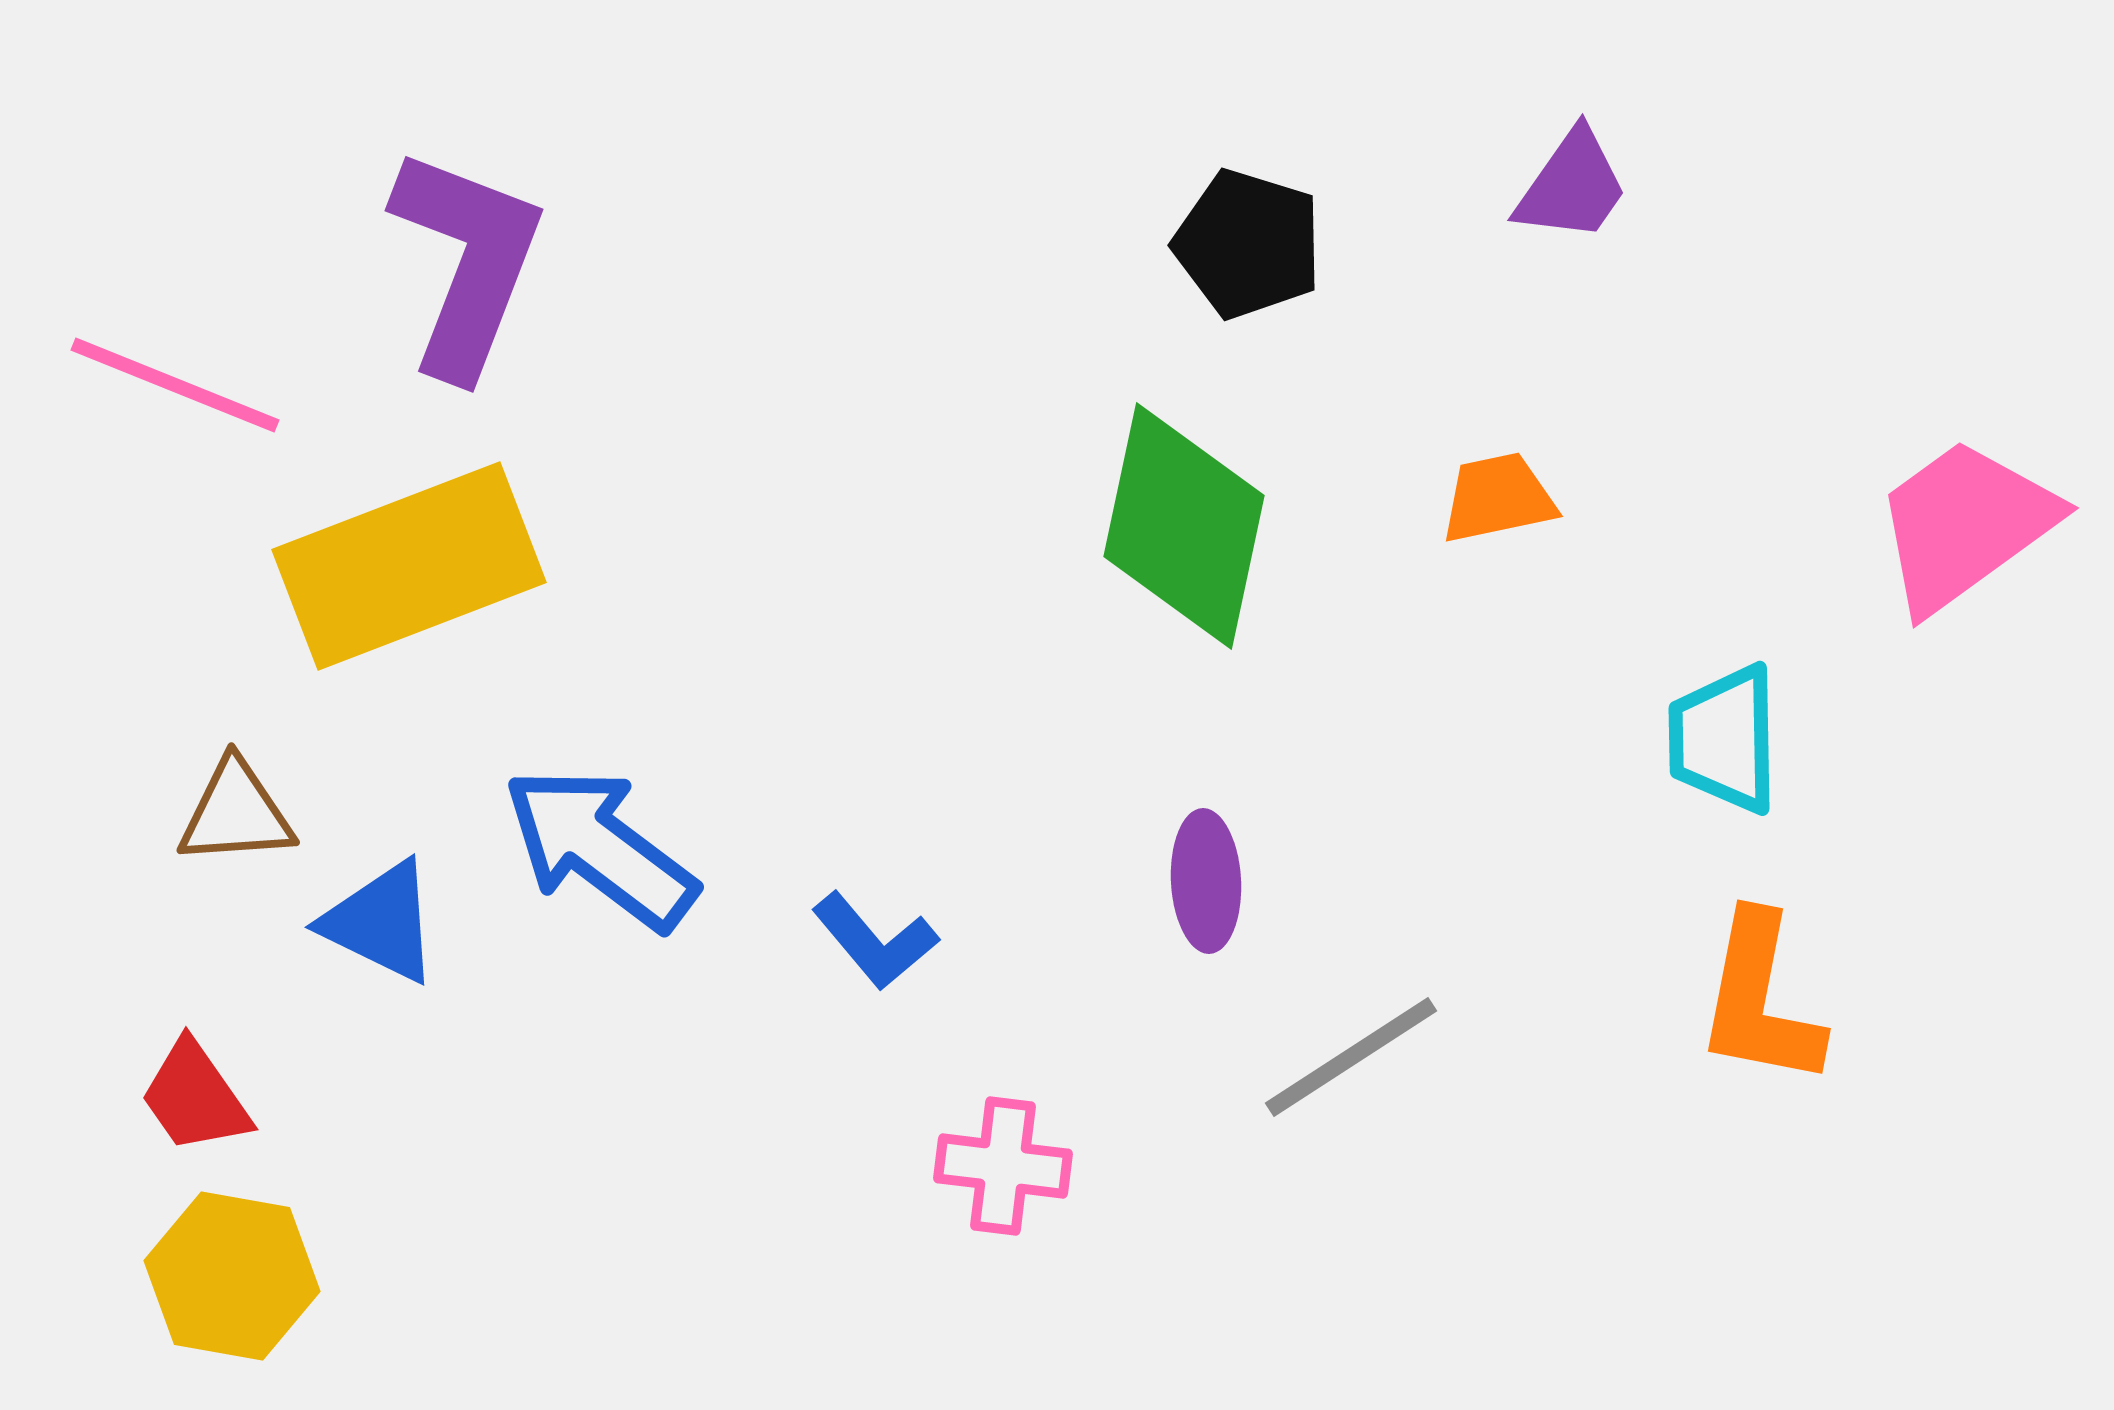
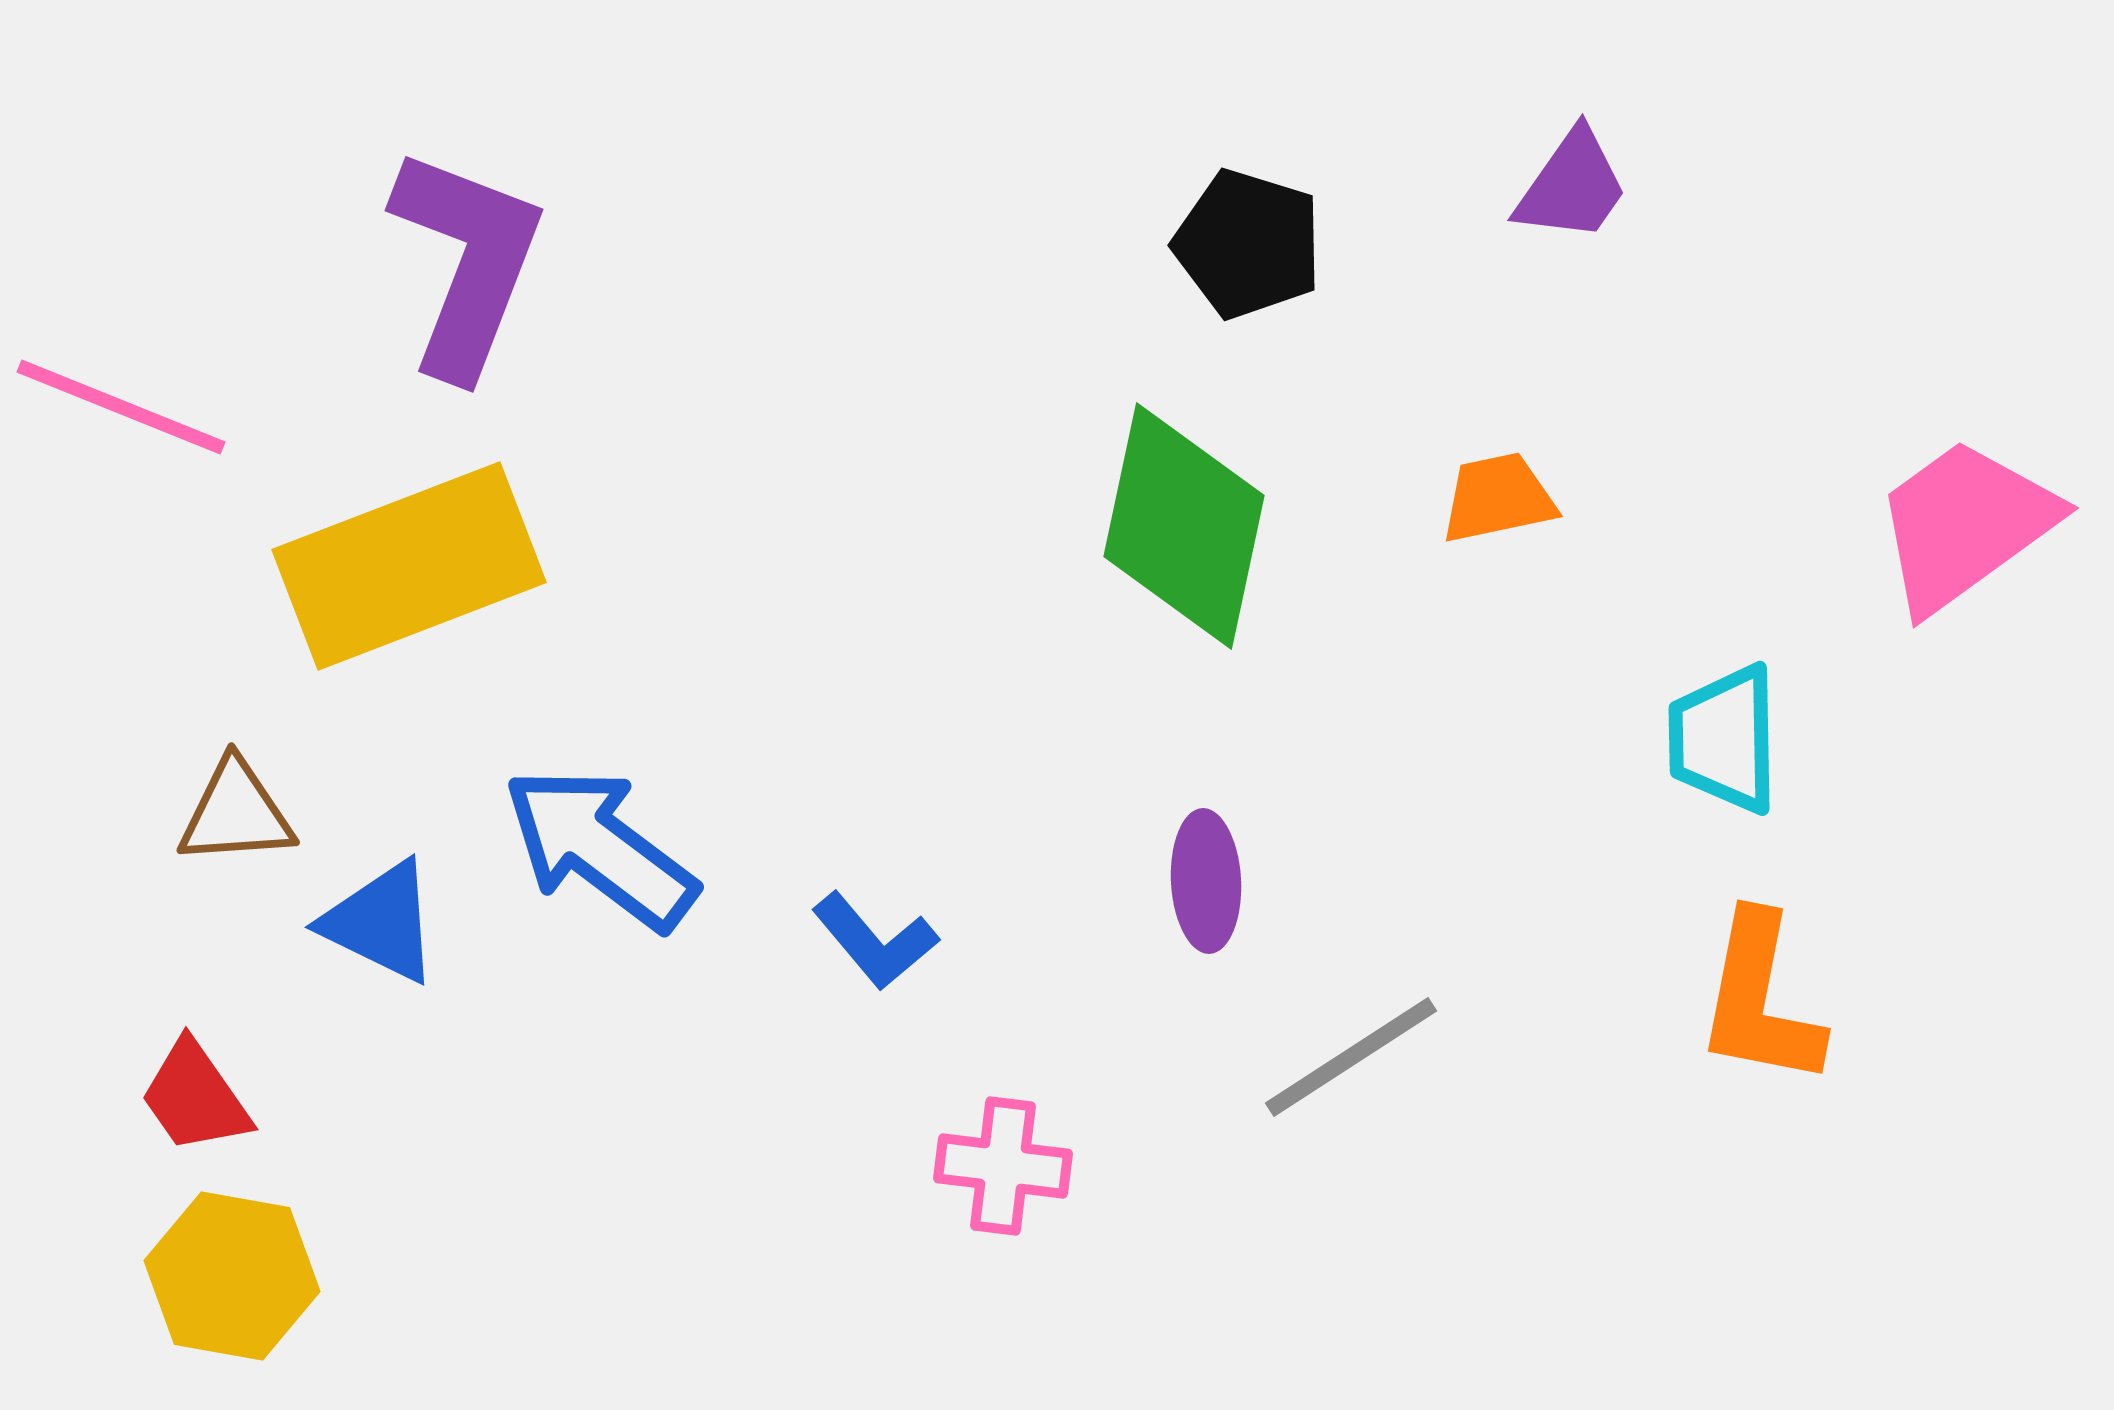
pink line: moved 54 px left, 22 px down
